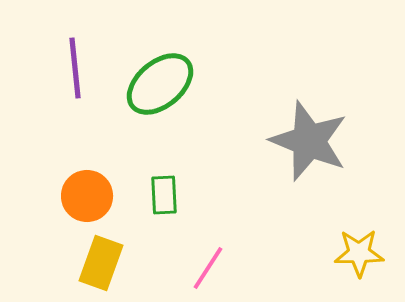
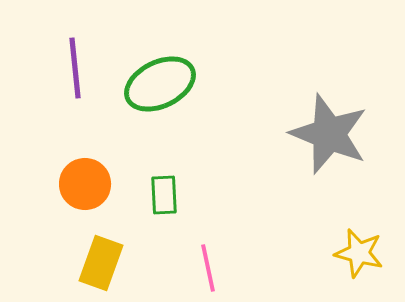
green ellipse: rotated 14 degrees clockwise
gray star: moved 20 px right, 7 px up
orange circle: moved 2 px left, 12 px up
yellow star: rotated 15 degrees clockwise
pink line: rotated 45 degrees counterclockwise
